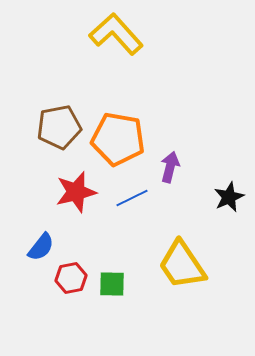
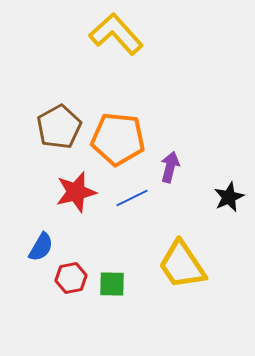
brown pentagon: rotated 18 degrees counterclockwise
orange pentagon: rotated 4 degrees counterclockwise
blue semicircle: rotated 8 degrees counterclockwise
